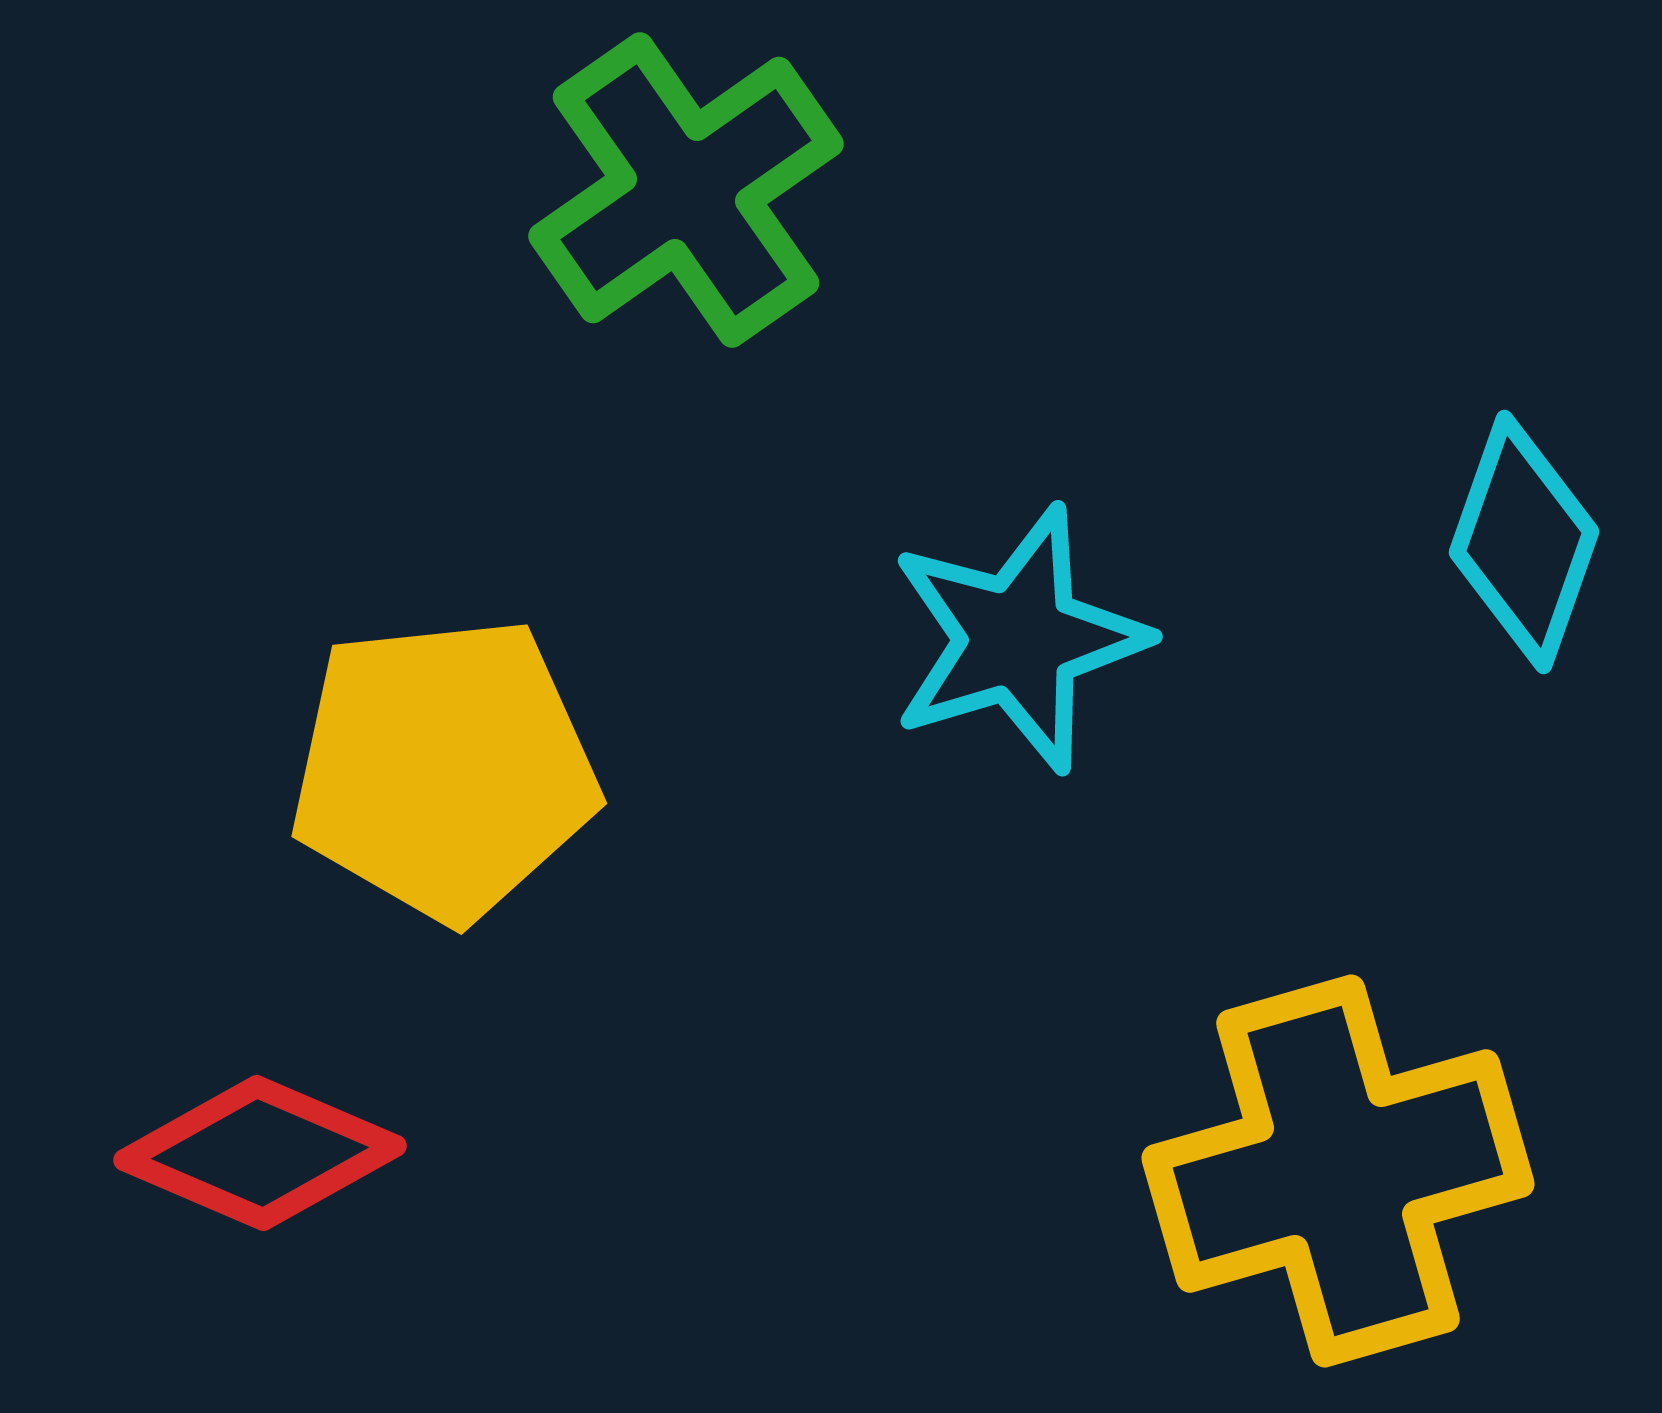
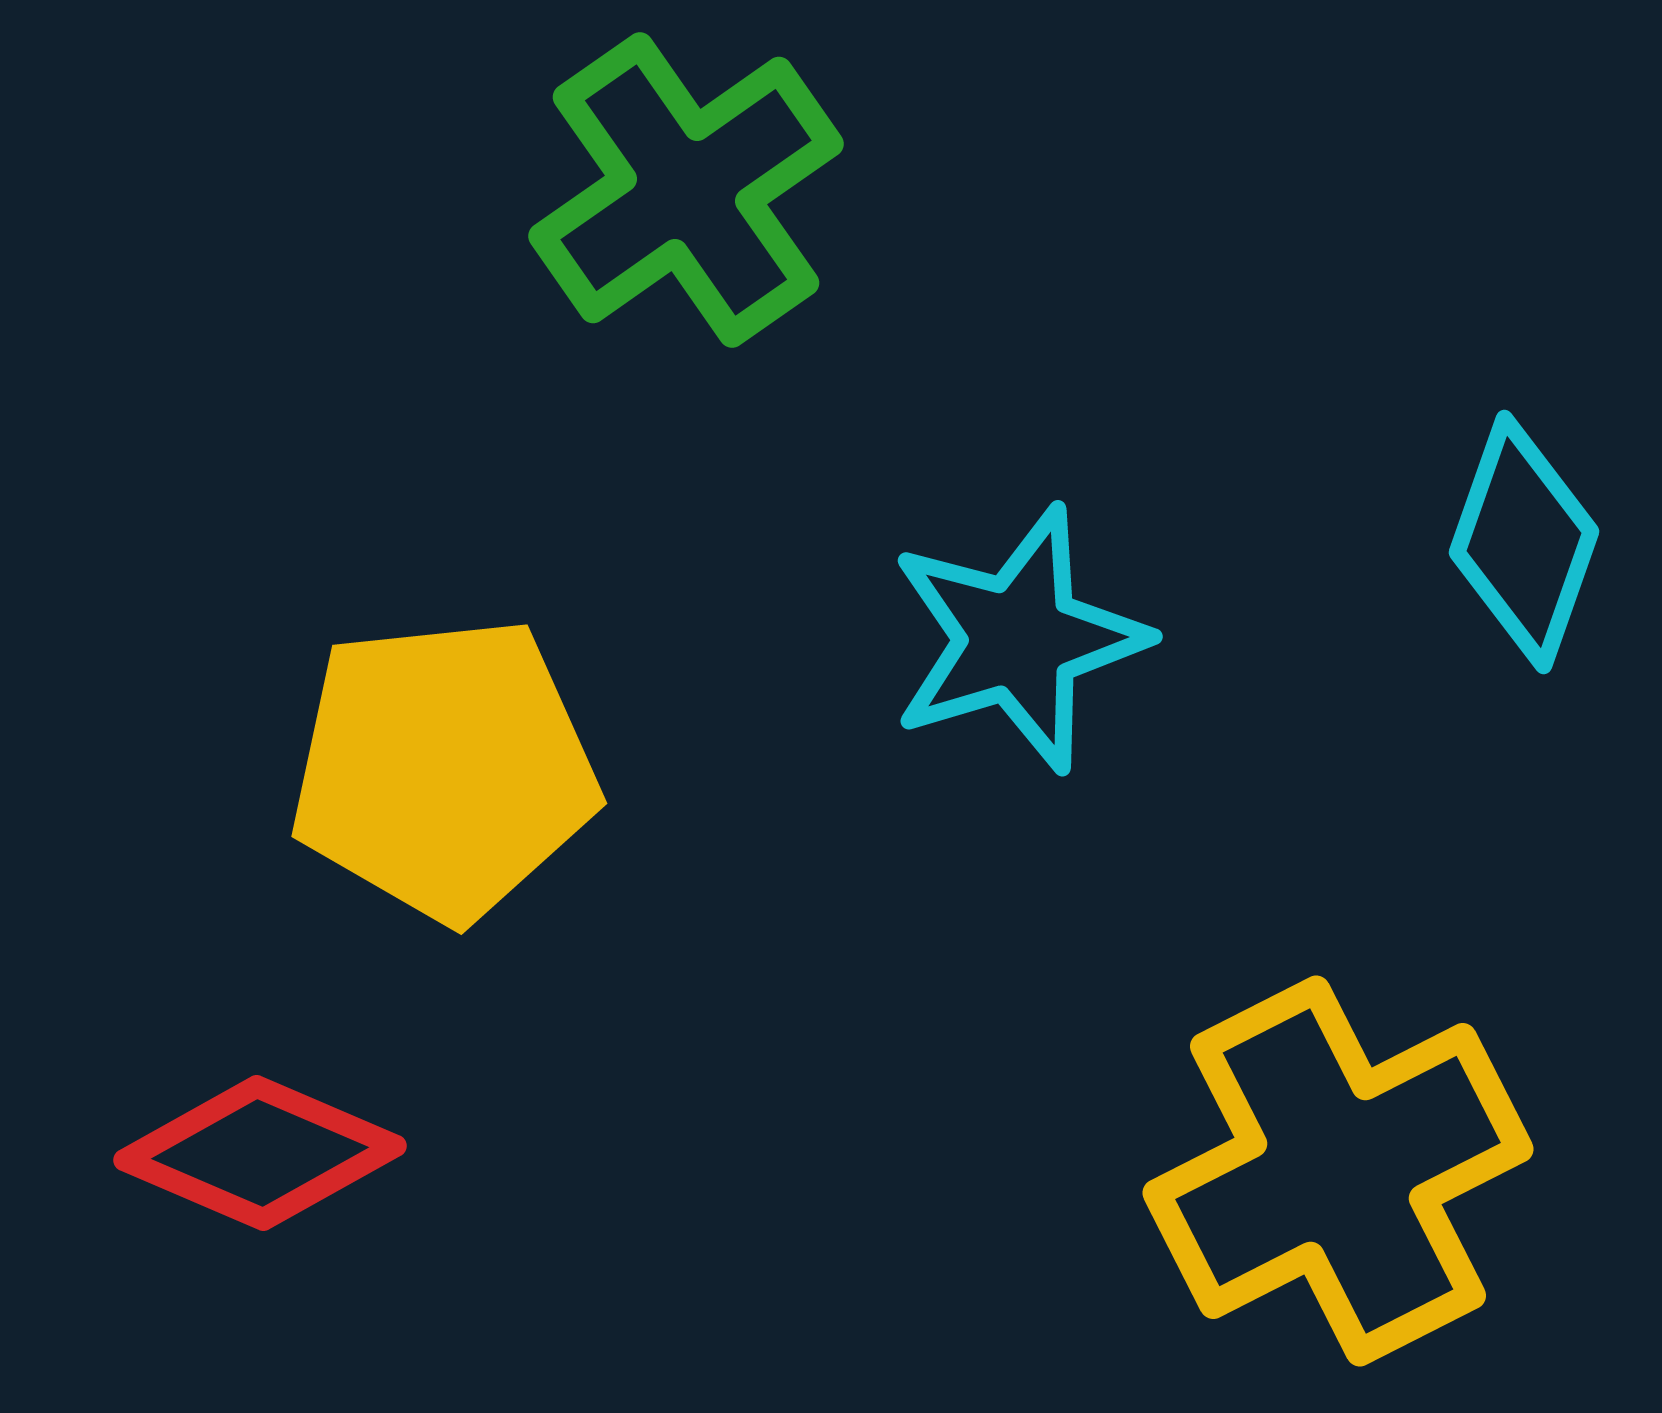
yellow cross: rotated 11 degrees counterclockwise
